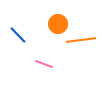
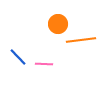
blue line: moved 22 px down
pink line: rotated 18 degrees counterclockwise
